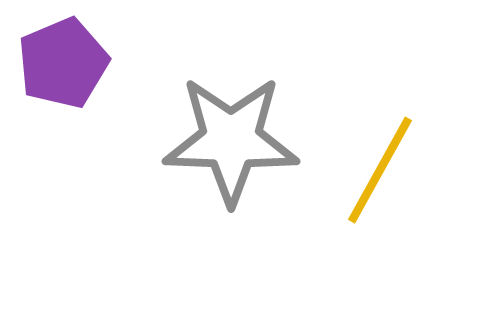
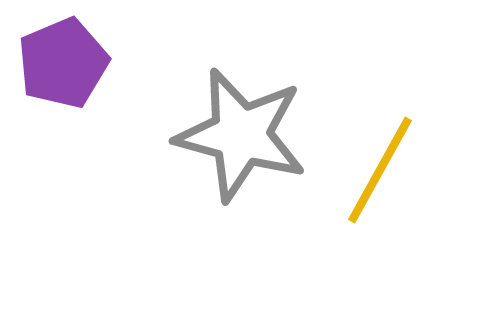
gray star: moved 10 px right, 5 px up; rotated 13 degrees clockwise
